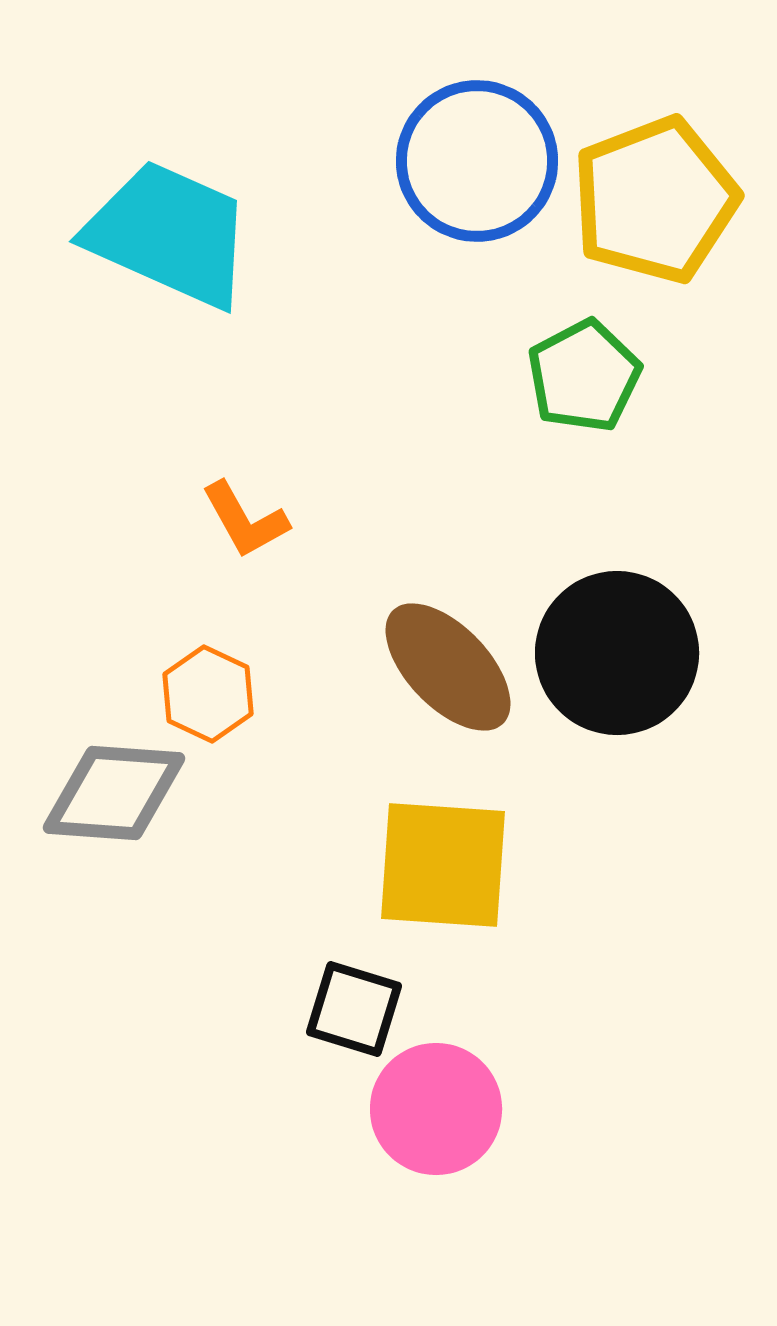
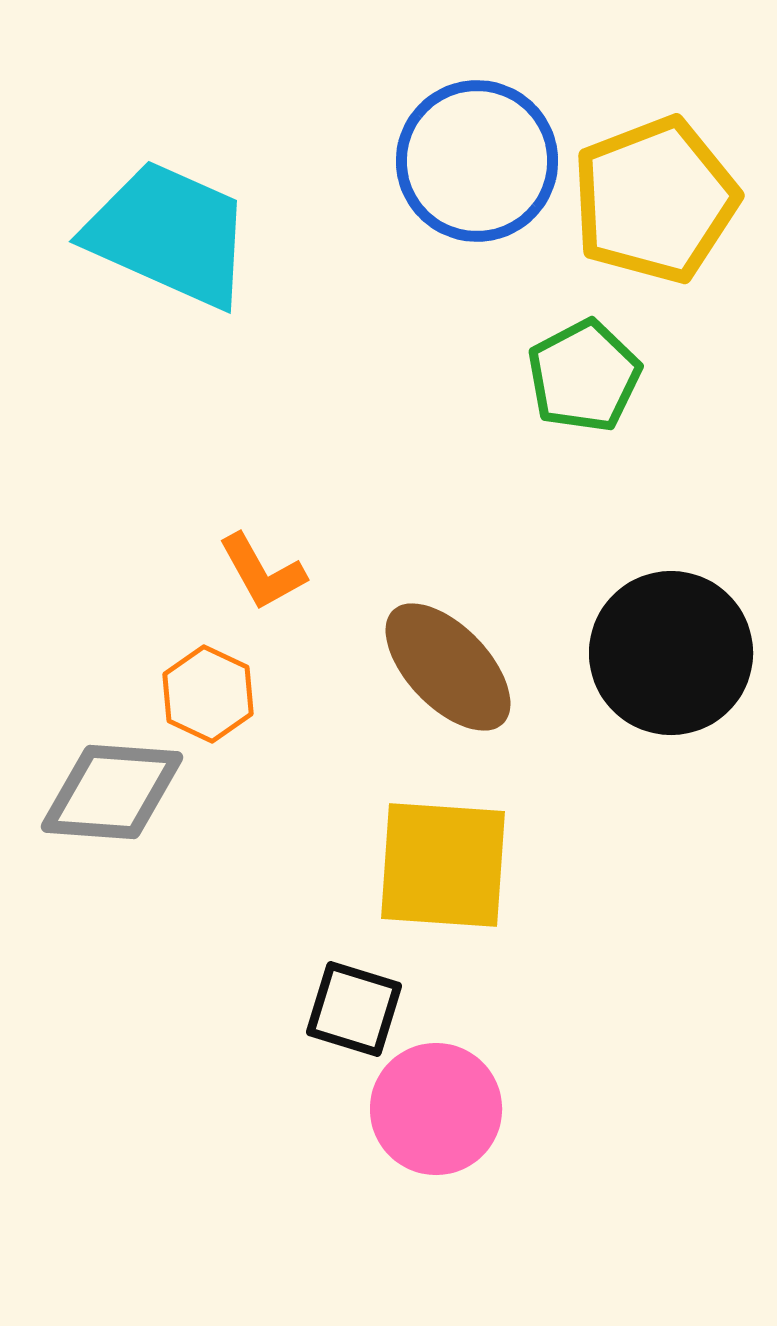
orange L-shape: moved 17 px right, 52 px down
black circle: moved 54 px right
gray diamond: moved 2 px left, 1 px up
